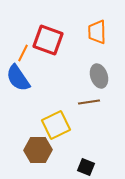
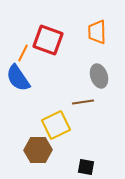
brown line: moved 6 px left
black square: rotated 12 degrees counterclockwise
